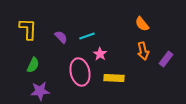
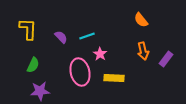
orange semicircle: moved 1 px left, 4 px up
